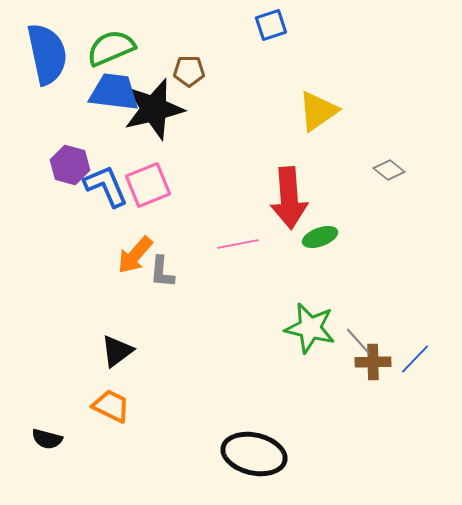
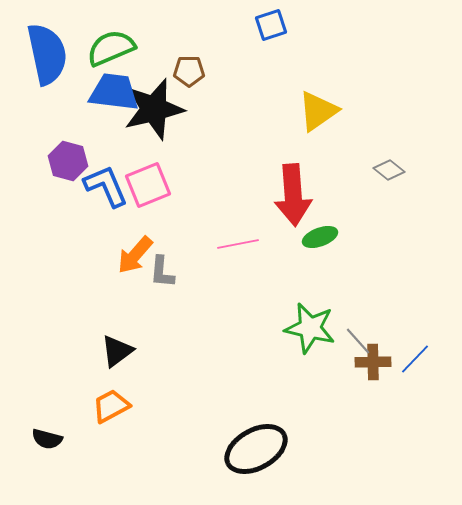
purple hexagon: moved 2 px left, 4 px up
red arrow: moved 4 px right, 3 px up
orange trapezoid: rotated 54 degrees counterclockwise
black ellipse: moved 2 px right, 5 px up; rotated 42 degrees counterclockwise
